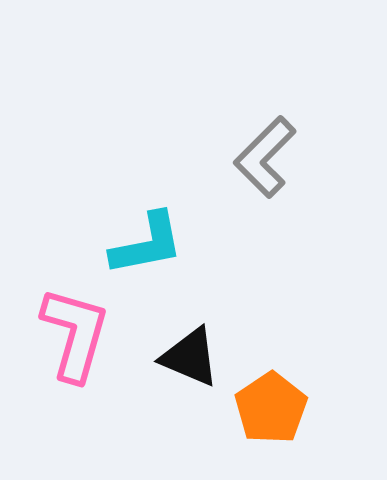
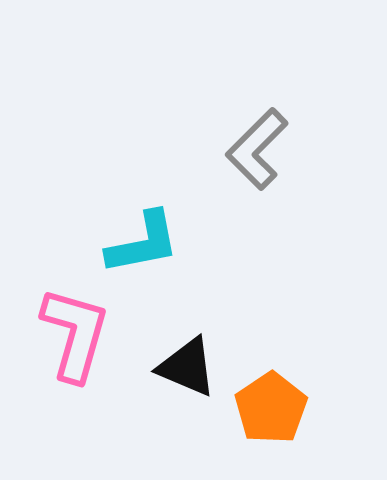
gray L-shape: moved 8 px left, 8 px up
cyan L-shape: moved 4 px left, 1 px up
black triangle: moved 3 px left, 10 px down
